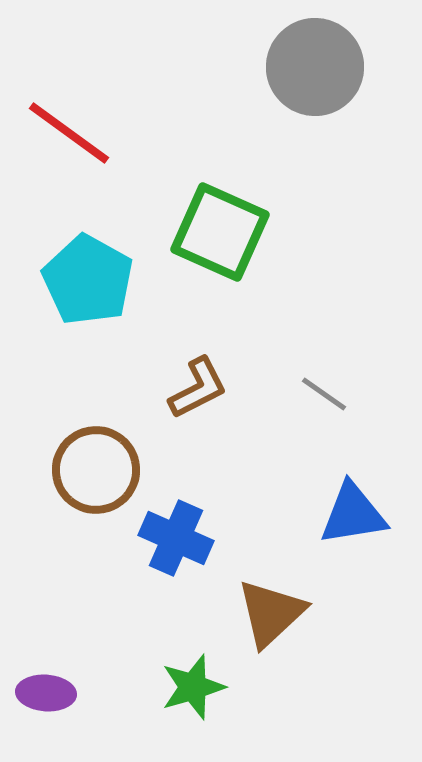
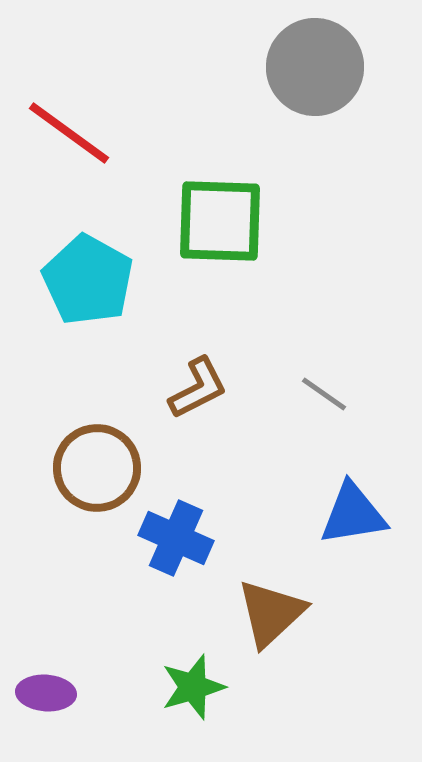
green square: moved 11 px up; rotated 22 degrees counterclockwise
brown circle: moved 1 px right, 2 px up
